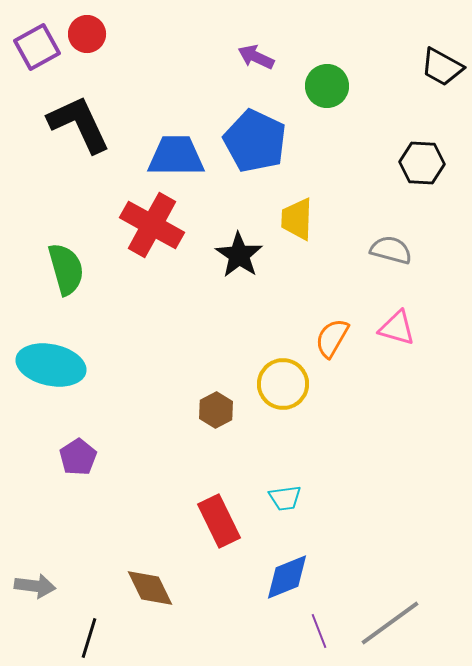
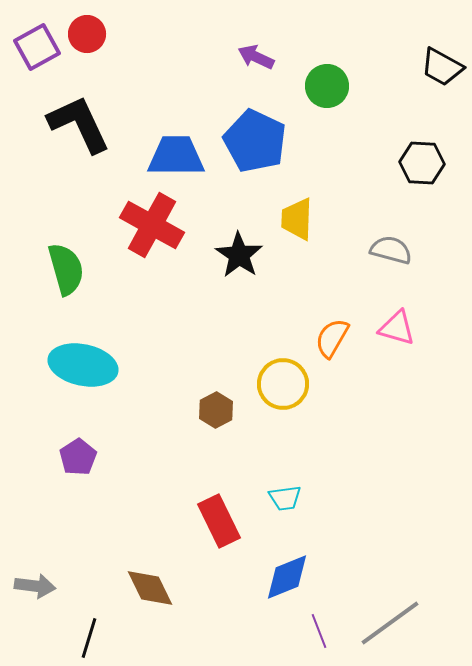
cyan ellipse: moved 32 px right
